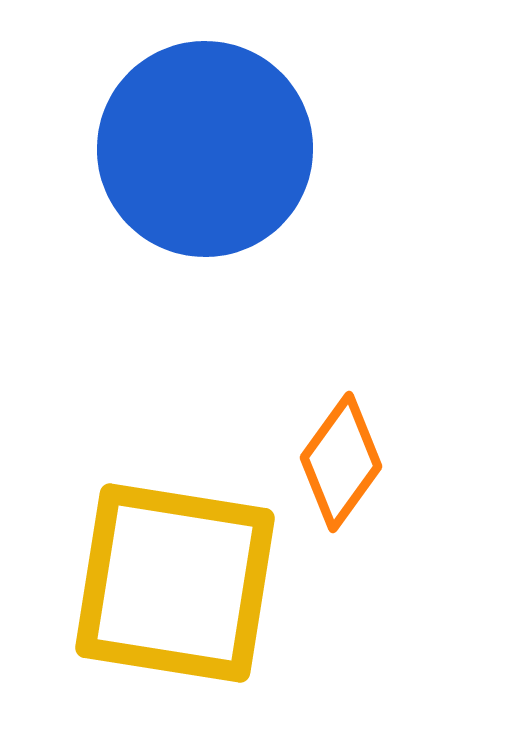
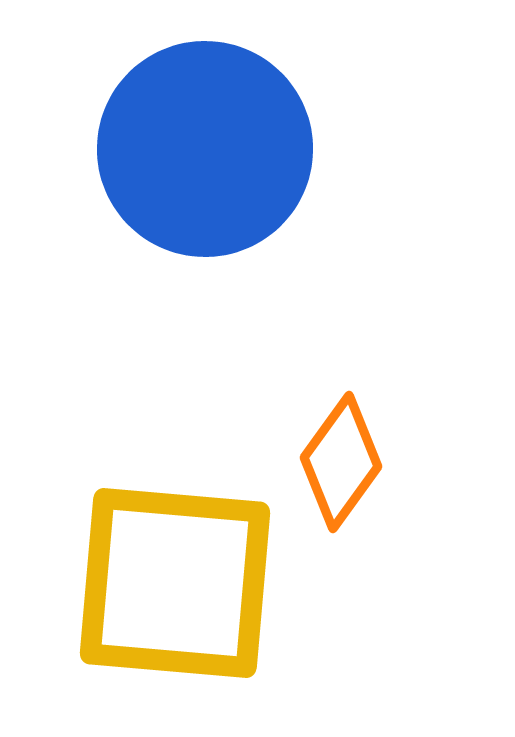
yellow square: rotated 4 degrees counterclockwise
